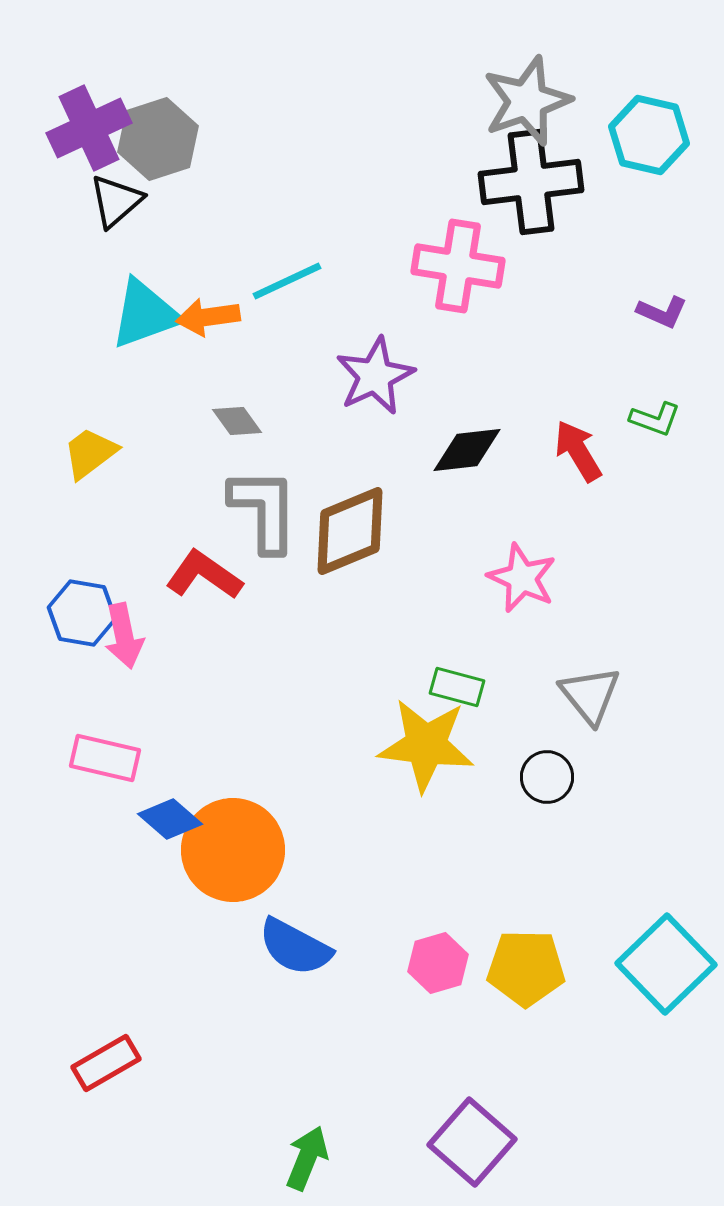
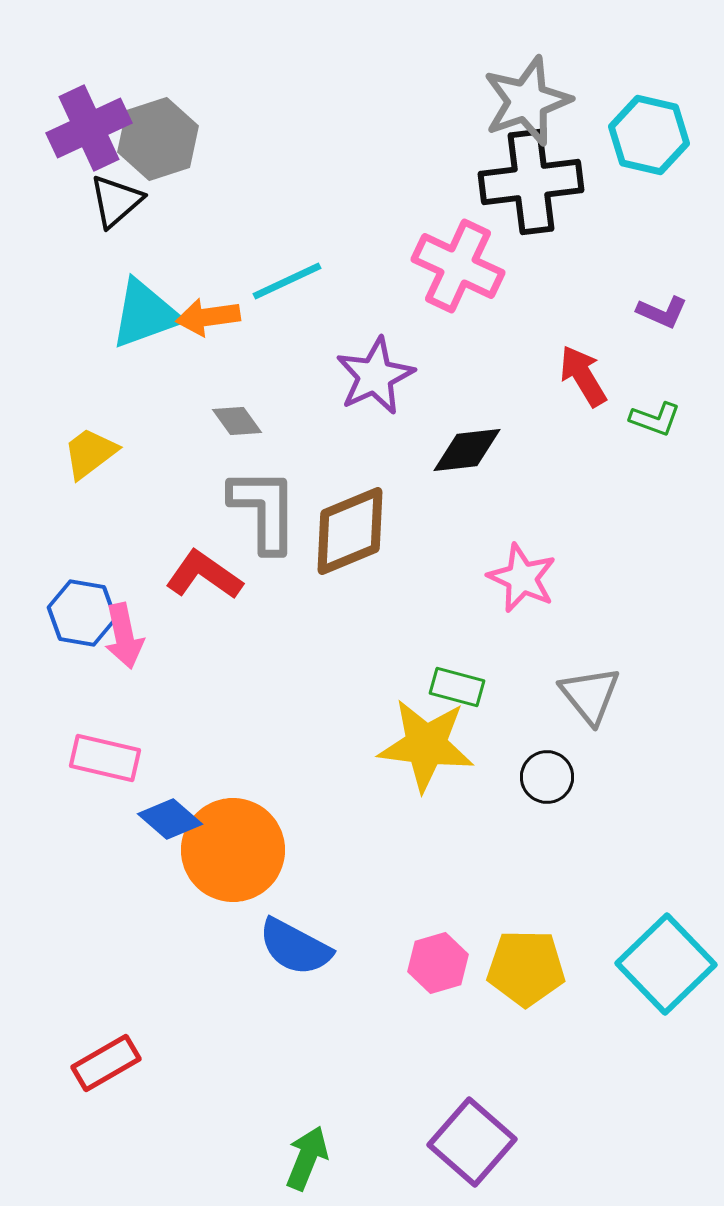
pink cross: rotated 16 degrees clockwise
red arrow: moved 5 px right, 75 px up
